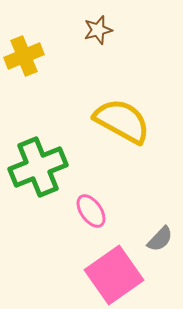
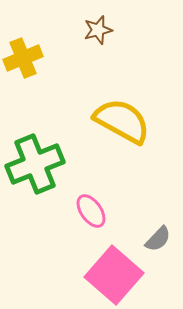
yellow cross: moved 1 px left, 2 px down
green cross: moved 3 px left, 3 px up
gray semicircle: moved 2 px left
pink square: rotated 14 degrees counterclockwise
